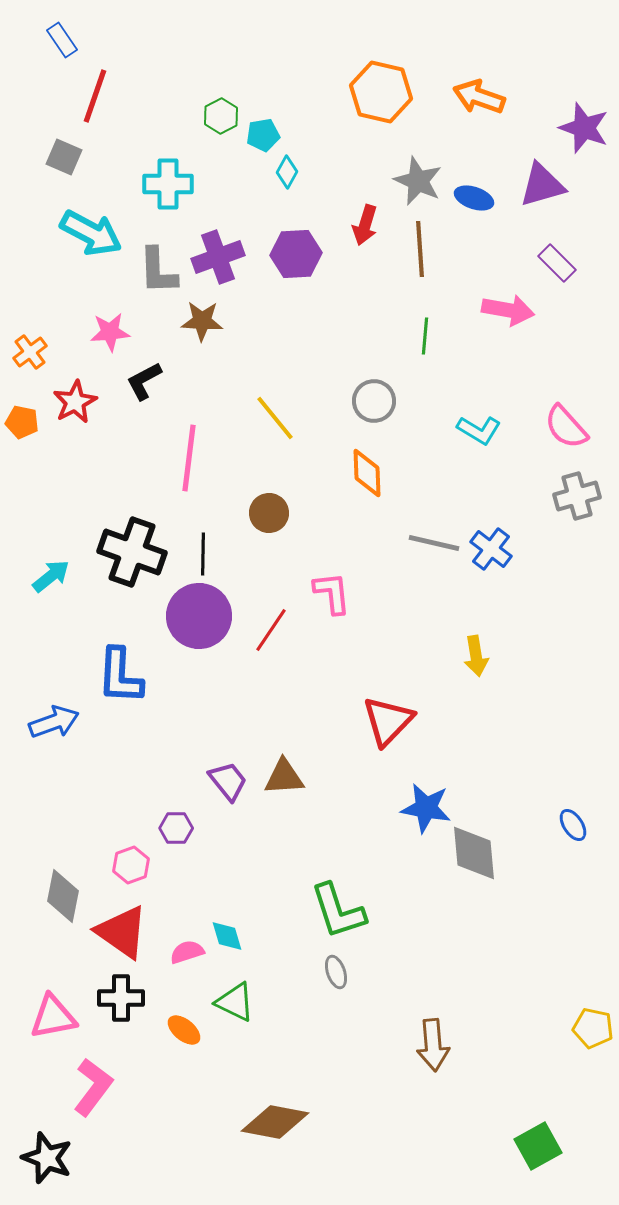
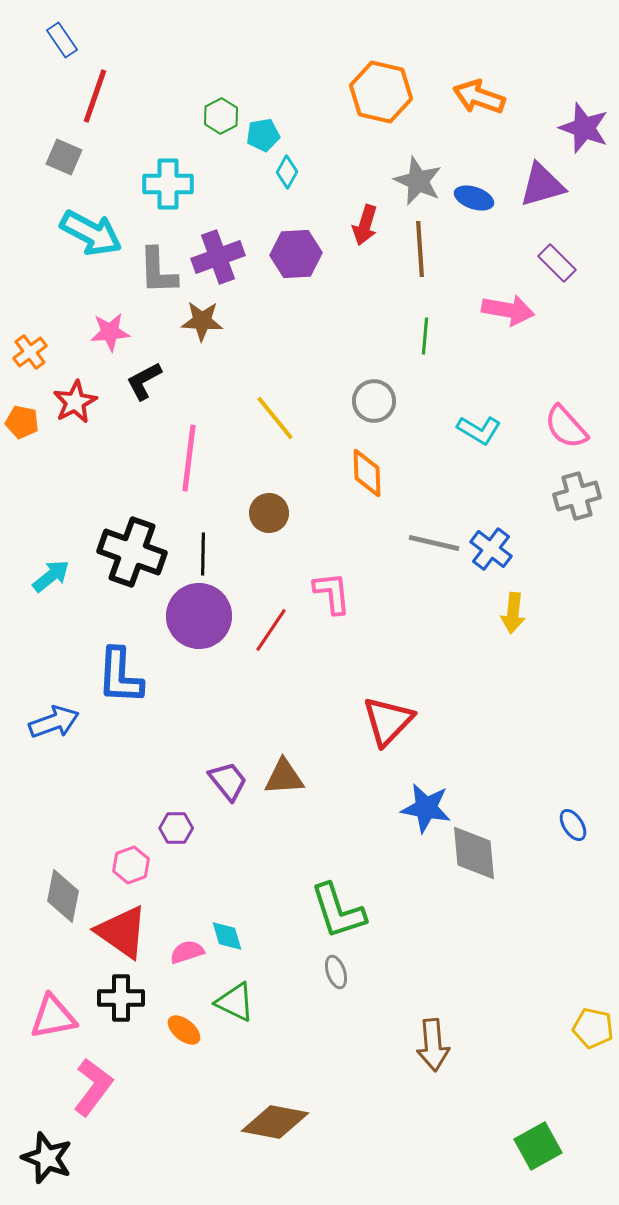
yellow arrow at (476, 656): moved 37 px right, 43 px up; rotated 15 degrees clockwise
